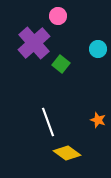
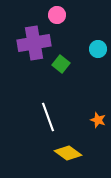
pink circle: moved 1 px left, 1 px up
purple cross: rotated 32 degrees clockwise
white line: moved 5 px up
yellow diamond: moved 1 px right
